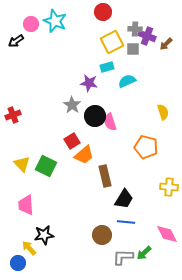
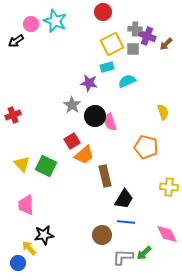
yellow square: moved 2 px down
